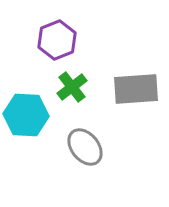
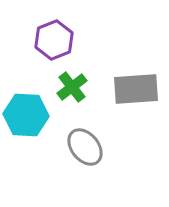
purple hexagon: moved 3 px left
